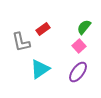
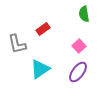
green semicircle: moved 13 px up; rotated 49 degrees counterclockwise
gray L-shape: moved 4 px left, 2 px down
